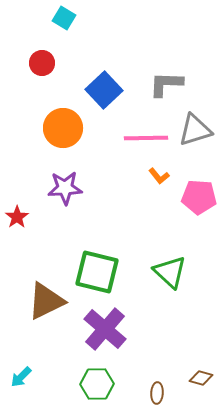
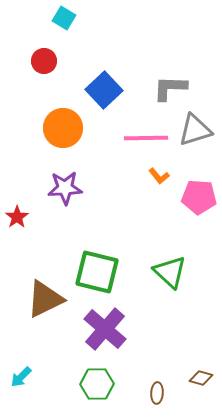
red circle: moved 2 px right, 2 px up
gray L-shape: moved 4 px right, 4 px down
brown triangle: moved 1 px left, 2 px up
